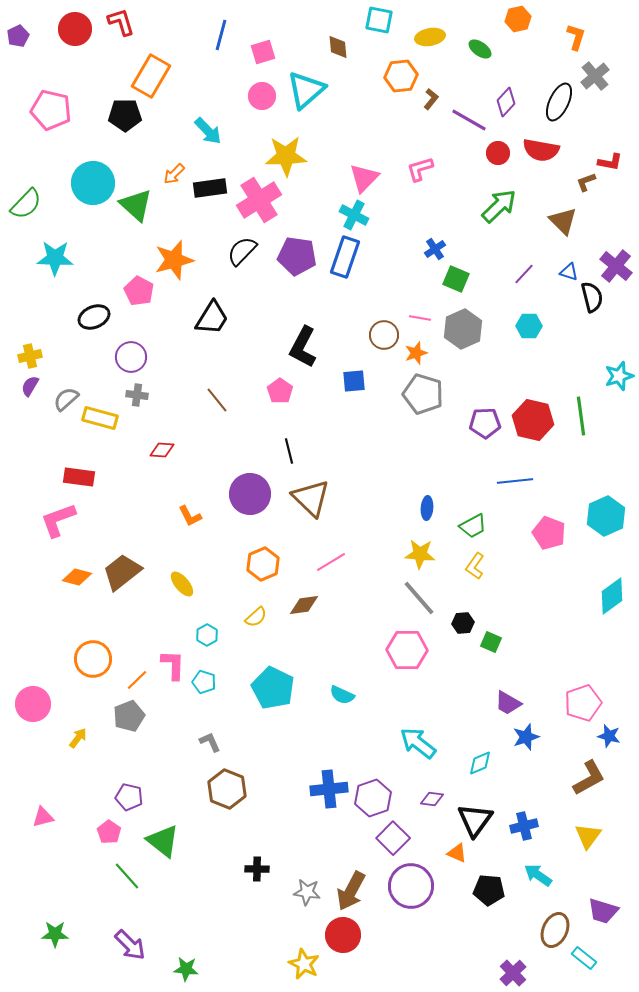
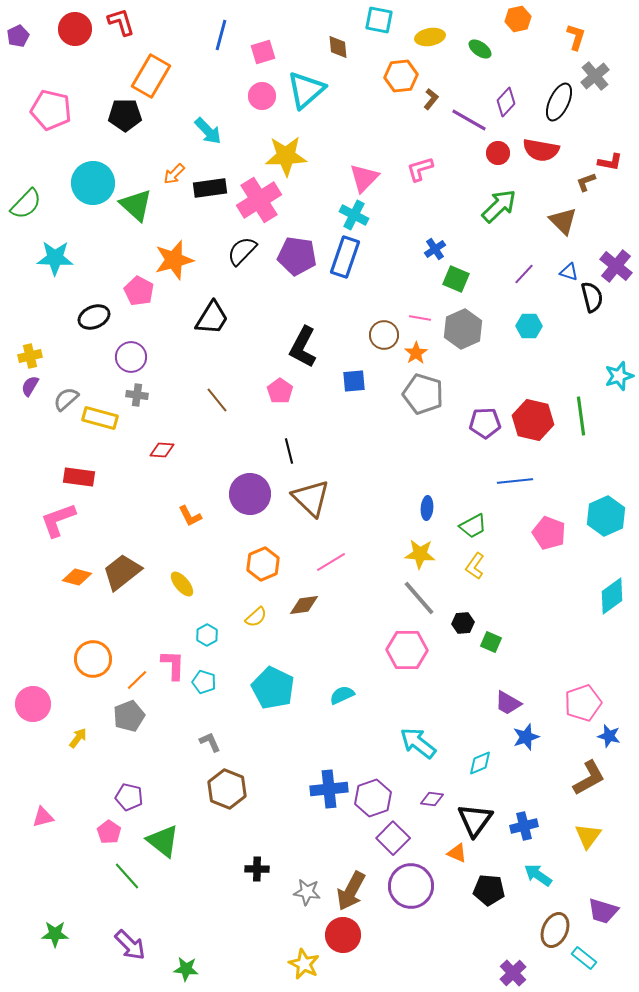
orange star at (416, 353): rotated 15 degrees counterclockwise
cyan semicircle at (342, 695): rotated 130 degrees clockwise
